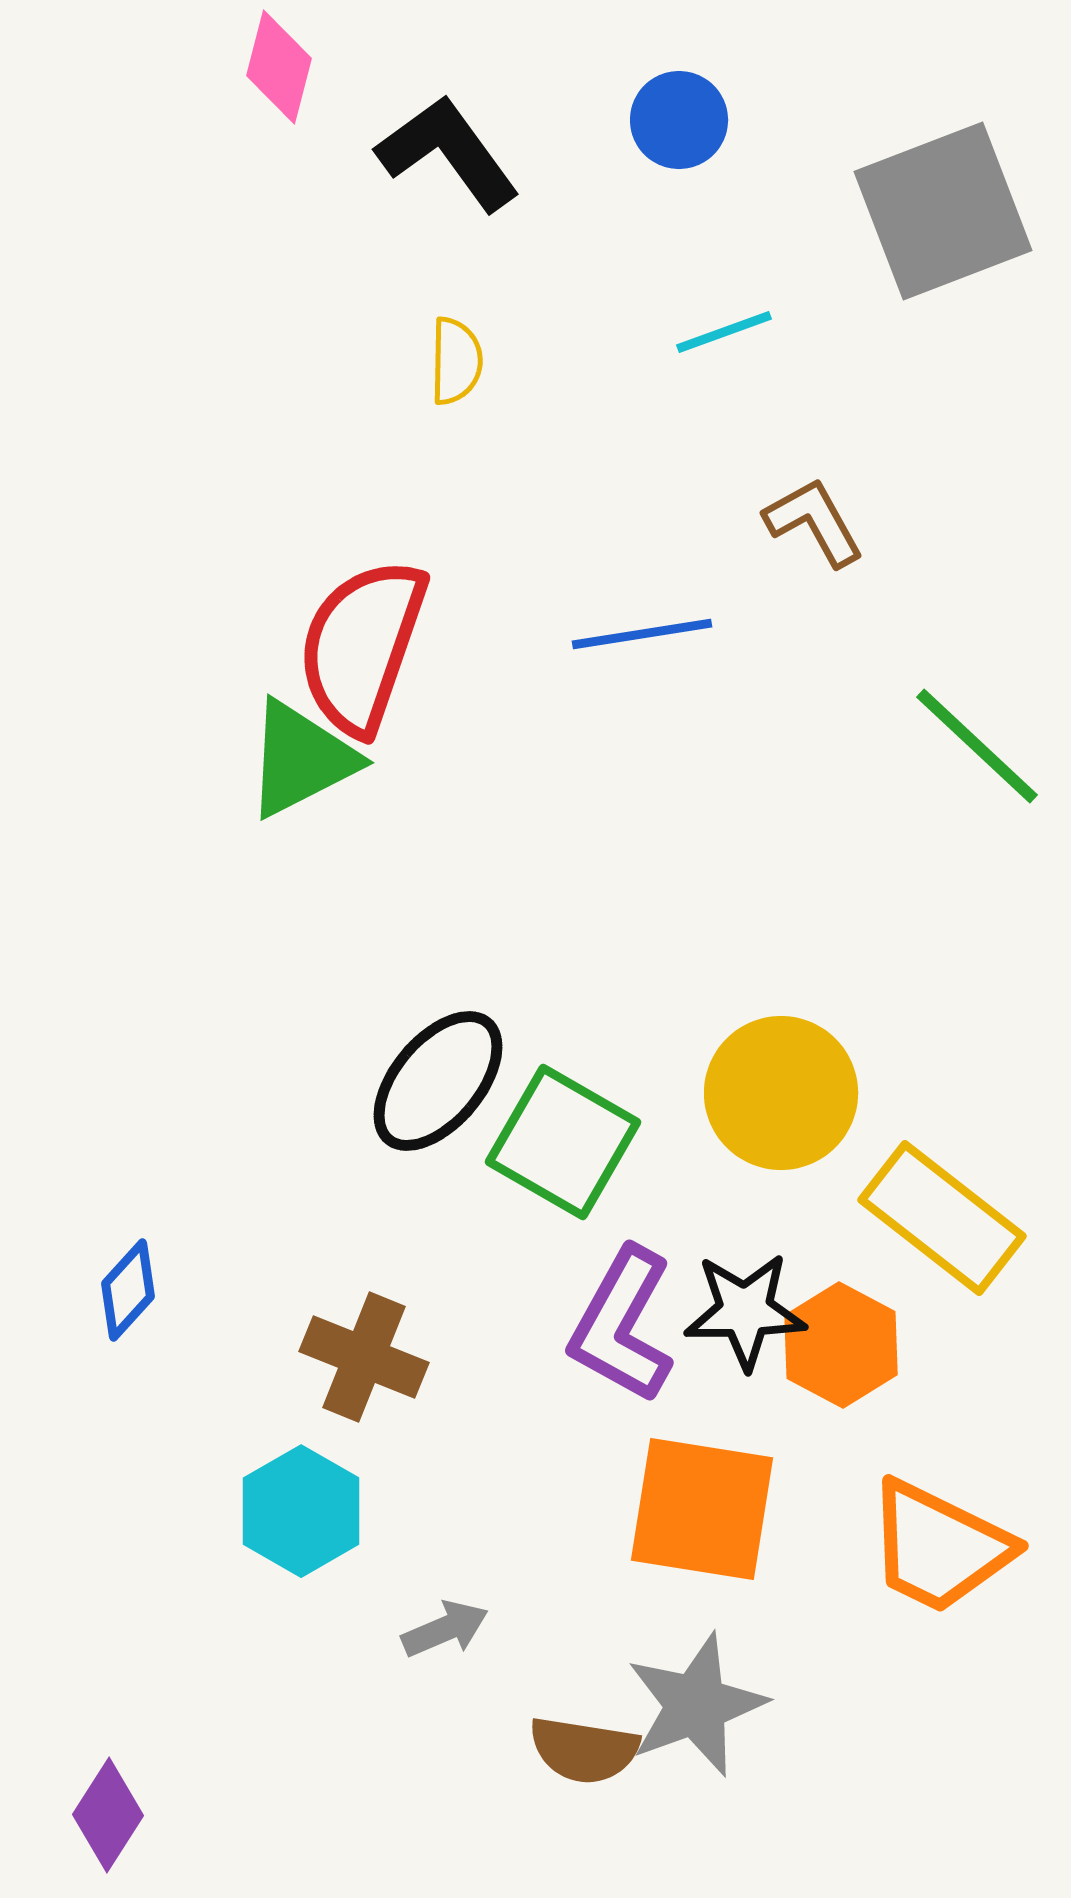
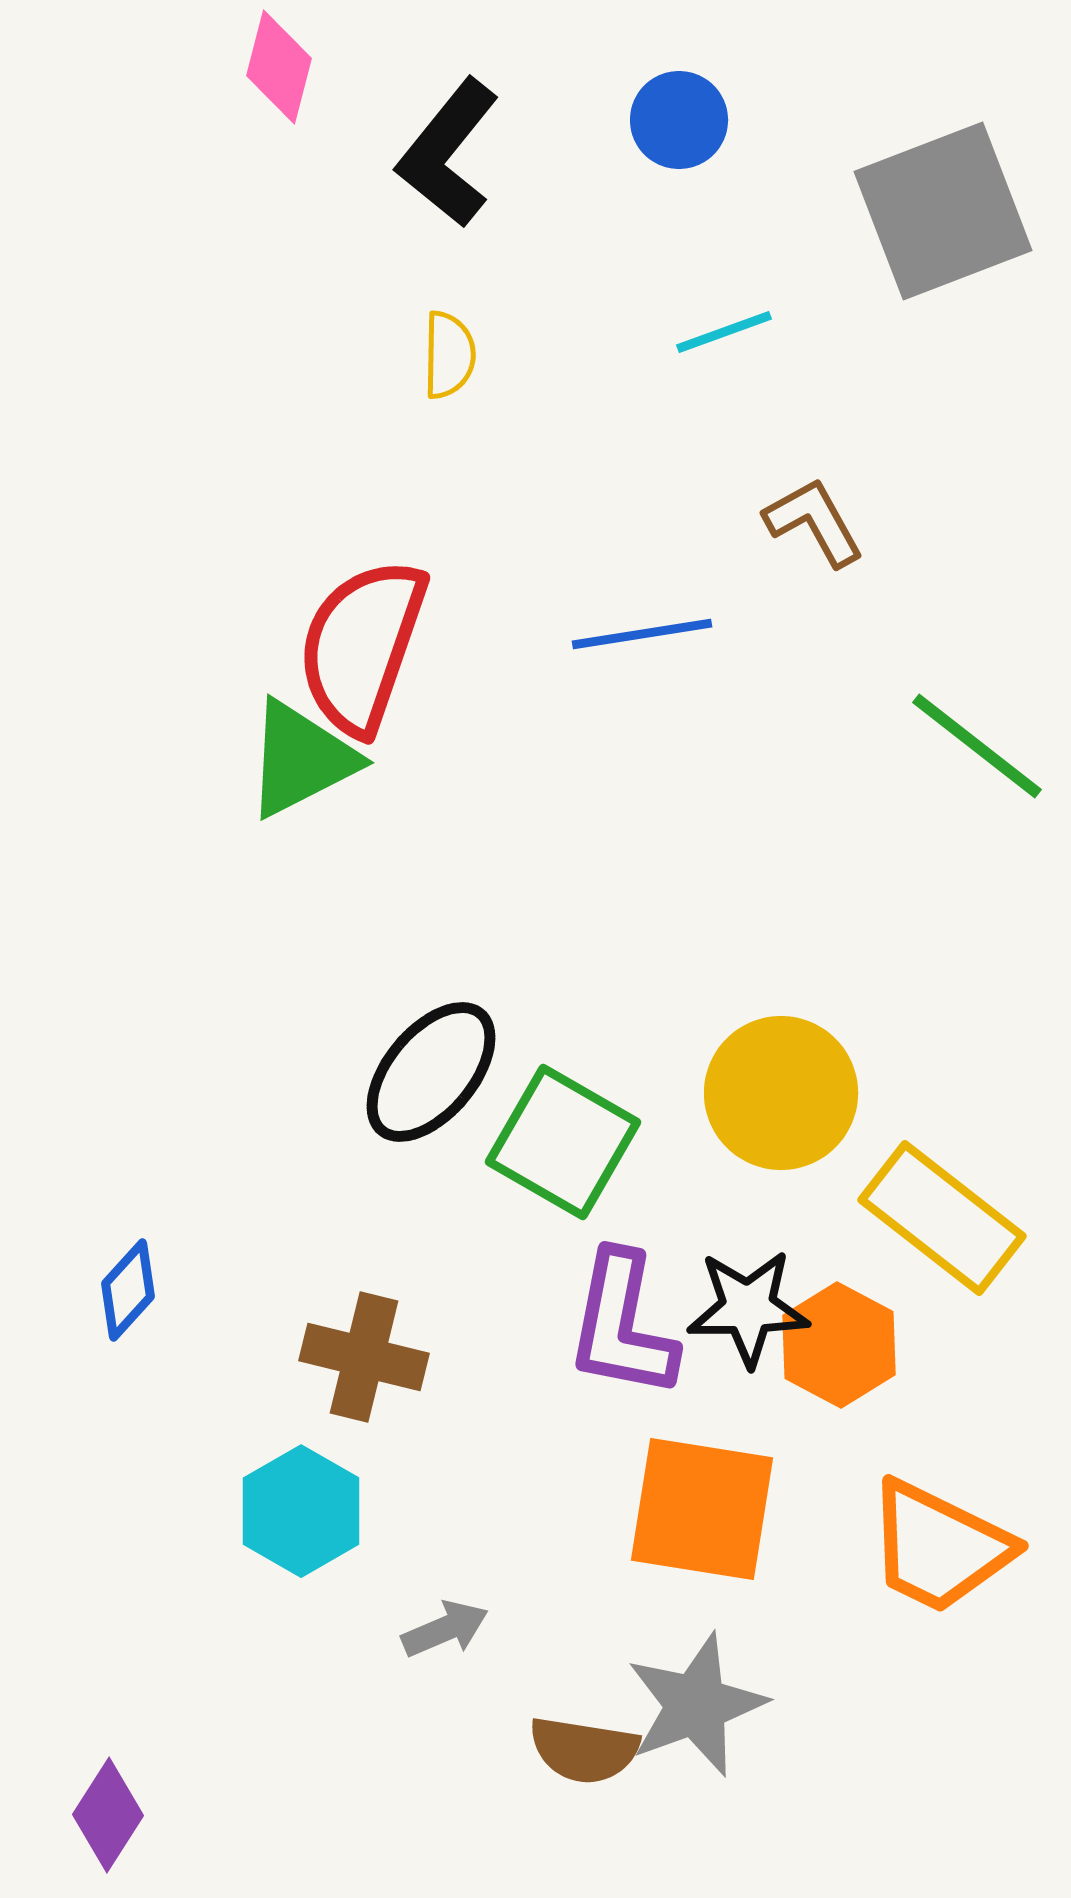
black L-shape: rotated 105 degrees counterclockwise
yellow semicircle: moved 7 px left, 6 px up
green line: rotated 5 degrees counterclockwise
black ellipse: moved 7 px left, 9 px up
black star: moved 3 px right, 3 px up
purple L-shape: rotated 18 degrees counterclockwise
orange hexagon: moved 2 px left
brown cross: rotated 8 degrees counterclockwise
